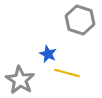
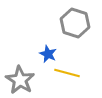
gray hexagon: moved 5 px left, 3 px down
